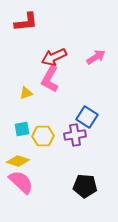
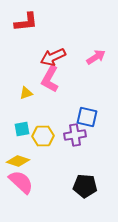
red arrow: moved 1 px left
blue square: rotated 20 degrees counterclockwise
